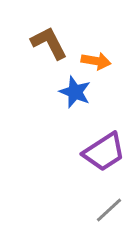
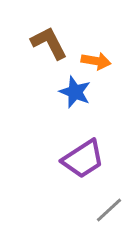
purple trapezoid: moved 21 px left, 7 px down
